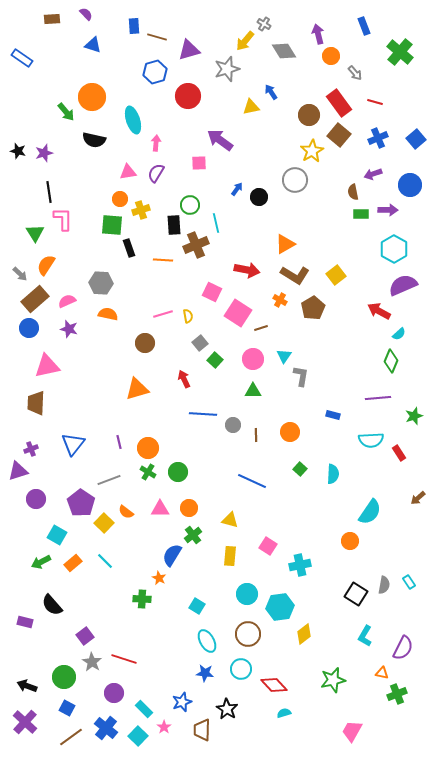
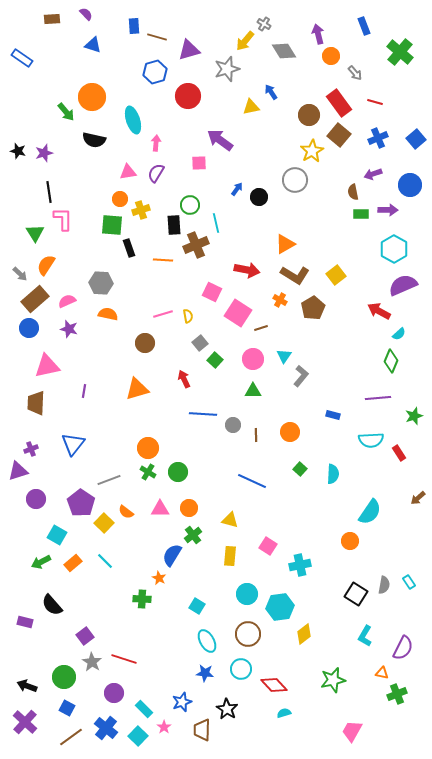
gray L-shape at (301, 376): rotated 30 degrees clockwise
purple line at (119, 442): moved 35 px left, 51 px up; rotated 24 degrees clockwise
